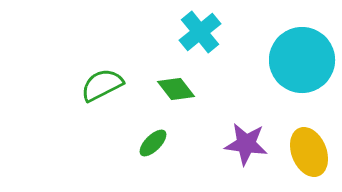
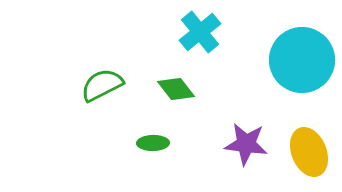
green ellipse: rotated 44 degrees clockwise
